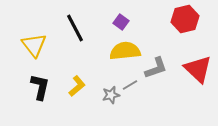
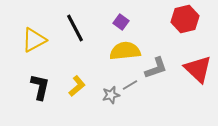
yellow triangle: moved 5 px up; rotated 40 degrees clockwise
